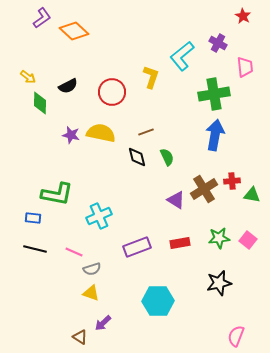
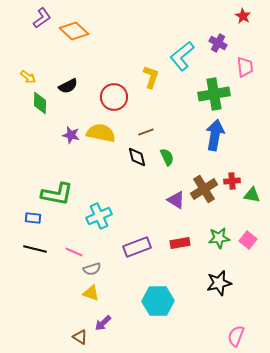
red circle: moved 2 px right, 5 px down
